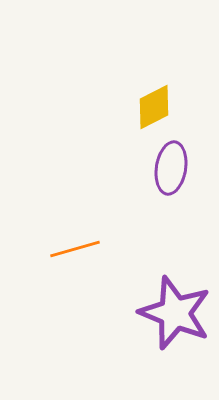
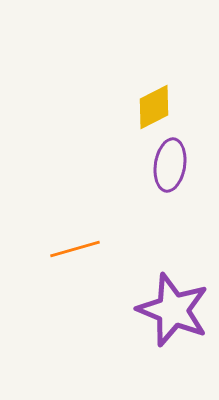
purple ellipse: moved 1 px left, 3 px up
purple star: moved 2 px left, 3 px up
